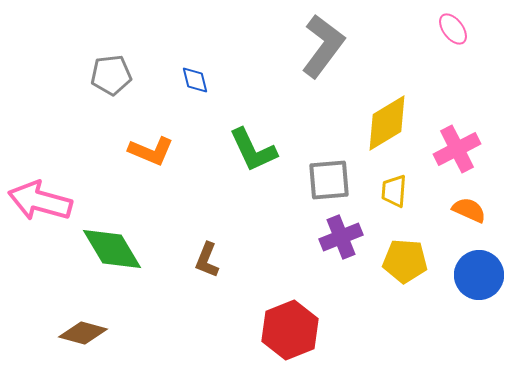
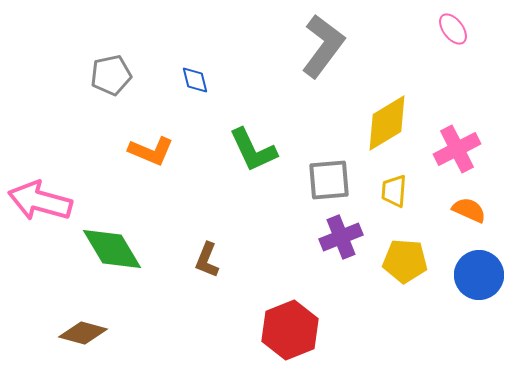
gray pentagon: rotated 6 degrees counterclockwise
